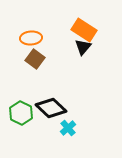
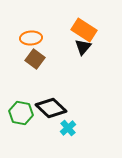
green hexagon: rotated 15 degrees counterclockwise
